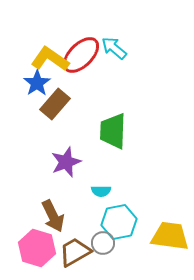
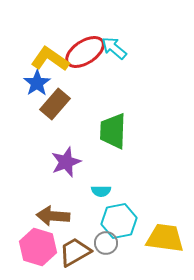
red ellipse: moved 4 px right, 3 px up; rotated 12 degrees clockwise
brown arrow: rotated 120 degrees clockwise
cyan hexagon: moved 1 px up
yellow trapezoid: moved 5 px left, 2 px down
gray circle: moved 3 px right
pink hexagon: moved 1 px right, 1 px up
